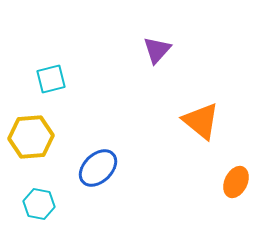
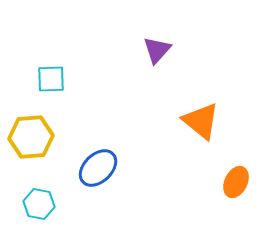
cyan square: rotated 12 degrees clockwise
